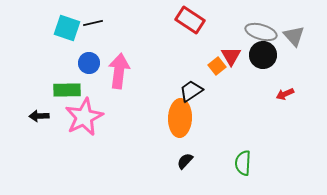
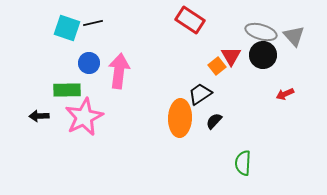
black trapezoid: moved 9 px right, 3 px down
black semicircle: moved 29 px right, 40 px up
